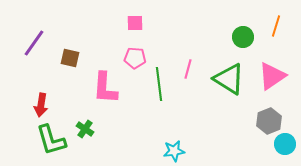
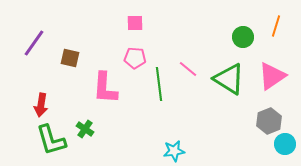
pink line: rotated 66 degrees counterclockwise
